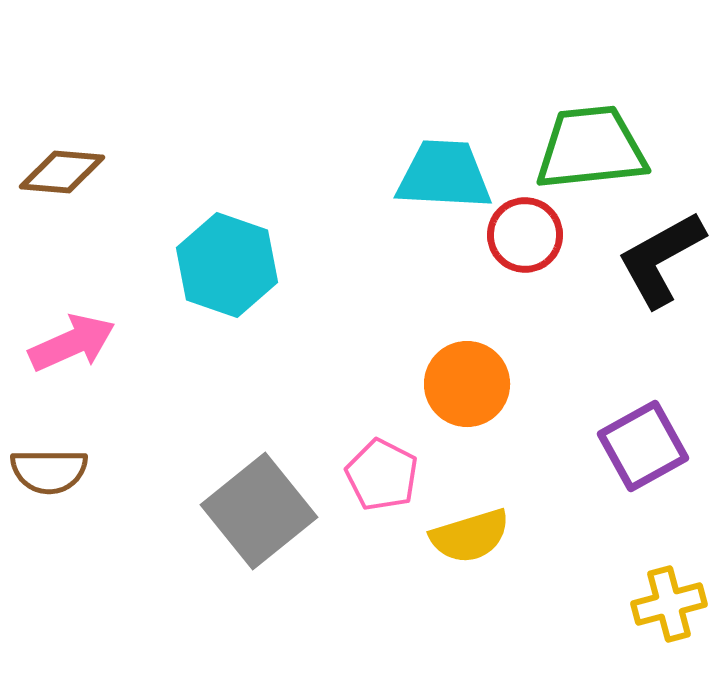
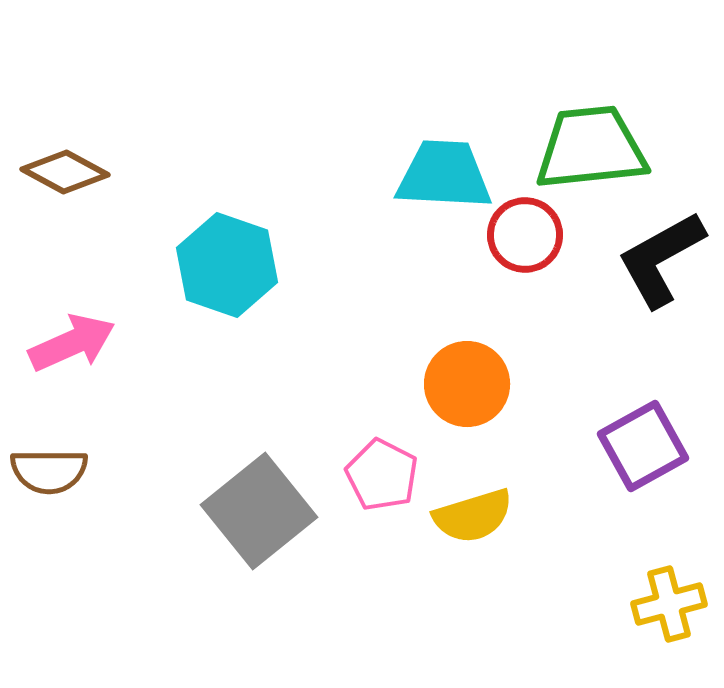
brown diamond: moved 3 px right; rotated 24 degrees clockwise
yellow semicircle: moved 3 px right, 20 px up
